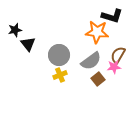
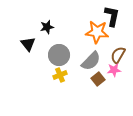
black L-shape: rotated 95 degrees counterclockwise
black star: moved 32 px right, 3 px up
gray semicircle: rotated 10 degrees counterclockwise
pink star: moved 3 px down
